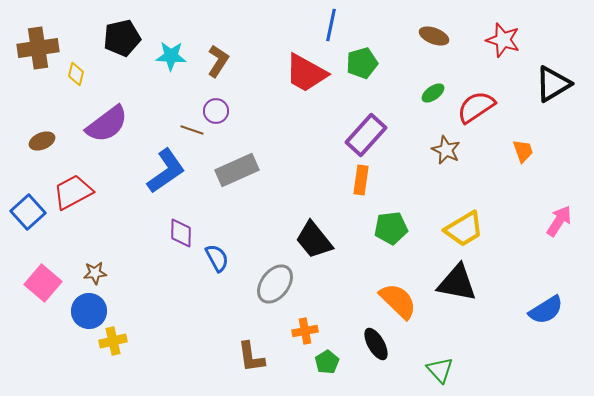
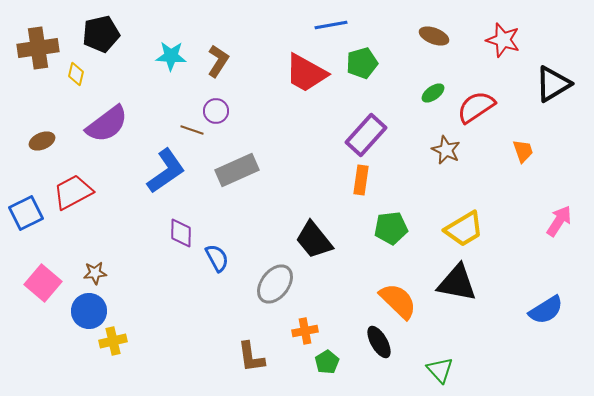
blue line at (331, 25): rotated 68 degrees clockwise
black pentagon at (122, 38): moved 21 px left, 4 px up
blue square at (28, 212): moved 2 px left, 1 px down; rotated 16 degrees clockwise
black ellipse at (376, 344): moved 3 px right, 2 px up
